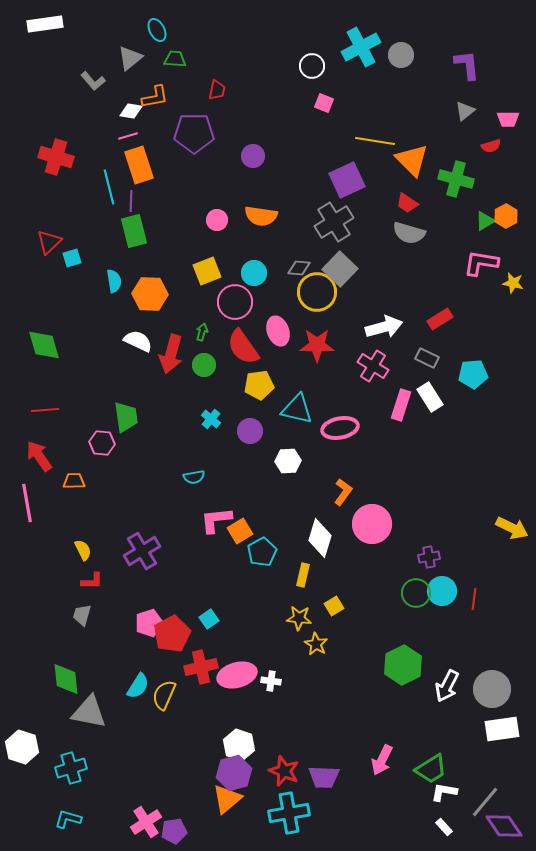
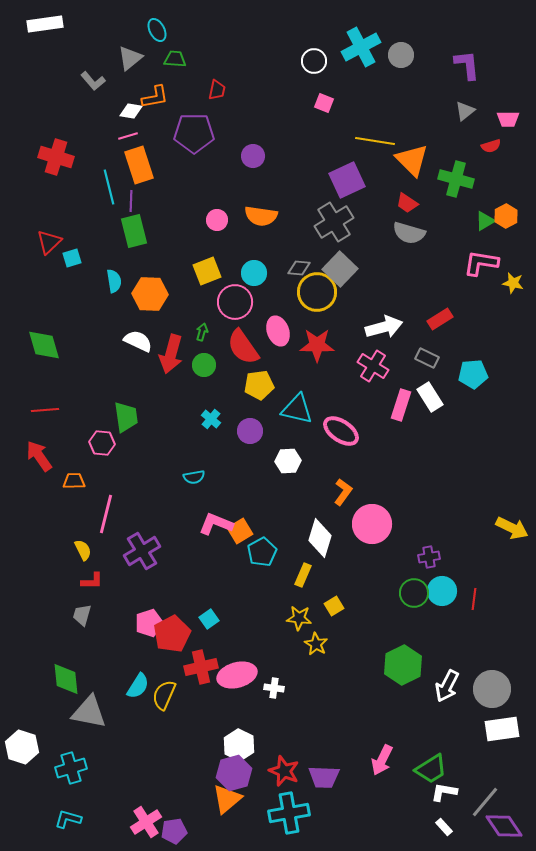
white circle at (312, 66): moved 2 px right, 5 px up
pink ellipse at (340, 428): moved 1 px right, 3 px down; rotated 45 degrees clockwise
pink line at (27, 503): moved 79 px right, 11 px down; rotated 24 degrees clockwise
pink L-shape at (216, 520): moved 4 px down; rotated 28 degrees clockwise
yellow rectangle at (303, 575): rotated 10 degrees clockwise
green circle at (416, 593): moved 2 px left
white cross at (271, 681): moved 3 px right, 7 px down
white hexagon at (239, 745): rotated 8 degrees clockwise
